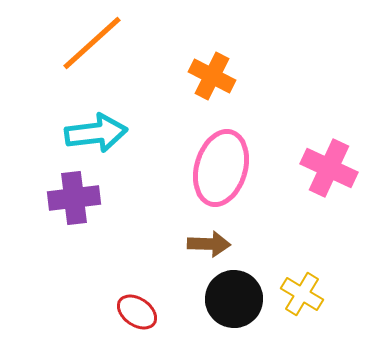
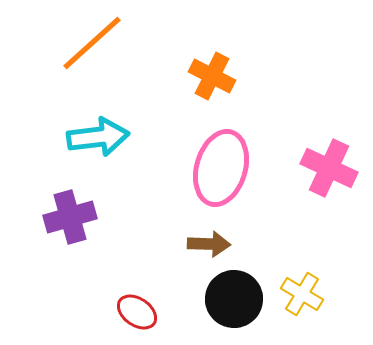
cyan arrow: moved 2 px right, 4 px down
purple cross: moved 4 px left, 19 px down; rotated 9 degrees counterclockwise
